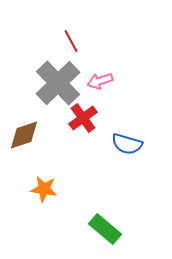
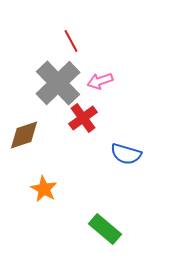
blue semicircle: moved 1 px left, 10 px down
orange star: rotated 20 degrees clockwise
